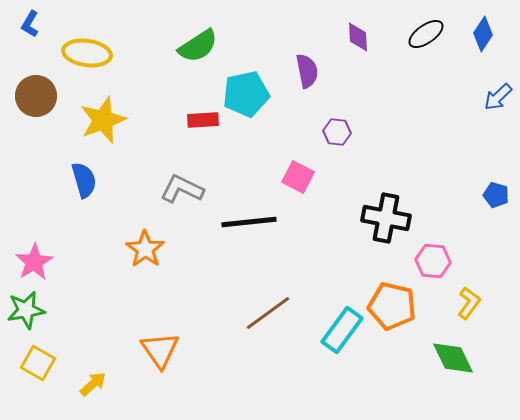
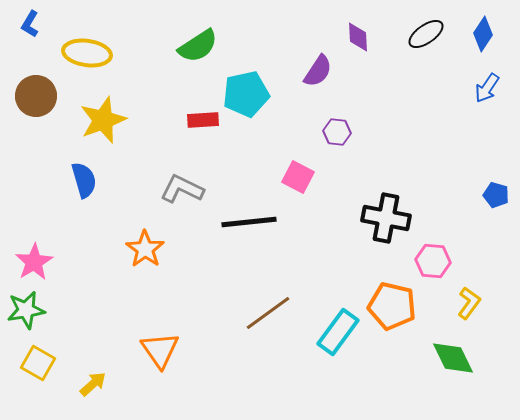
purple semicircle: moved 11 px right; rotated 44 degrees clockwise
blue arrow: moved 11 px left, 9 px up; rotated 12 degrees counterclockwise
cyan rectangle: moved 4 px left, 2 px down
